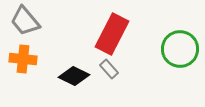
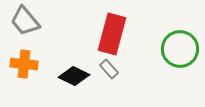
red rectangle: rotated 12 degrees counterclockwise
orange cross: moved 1 px right, 5 px down
